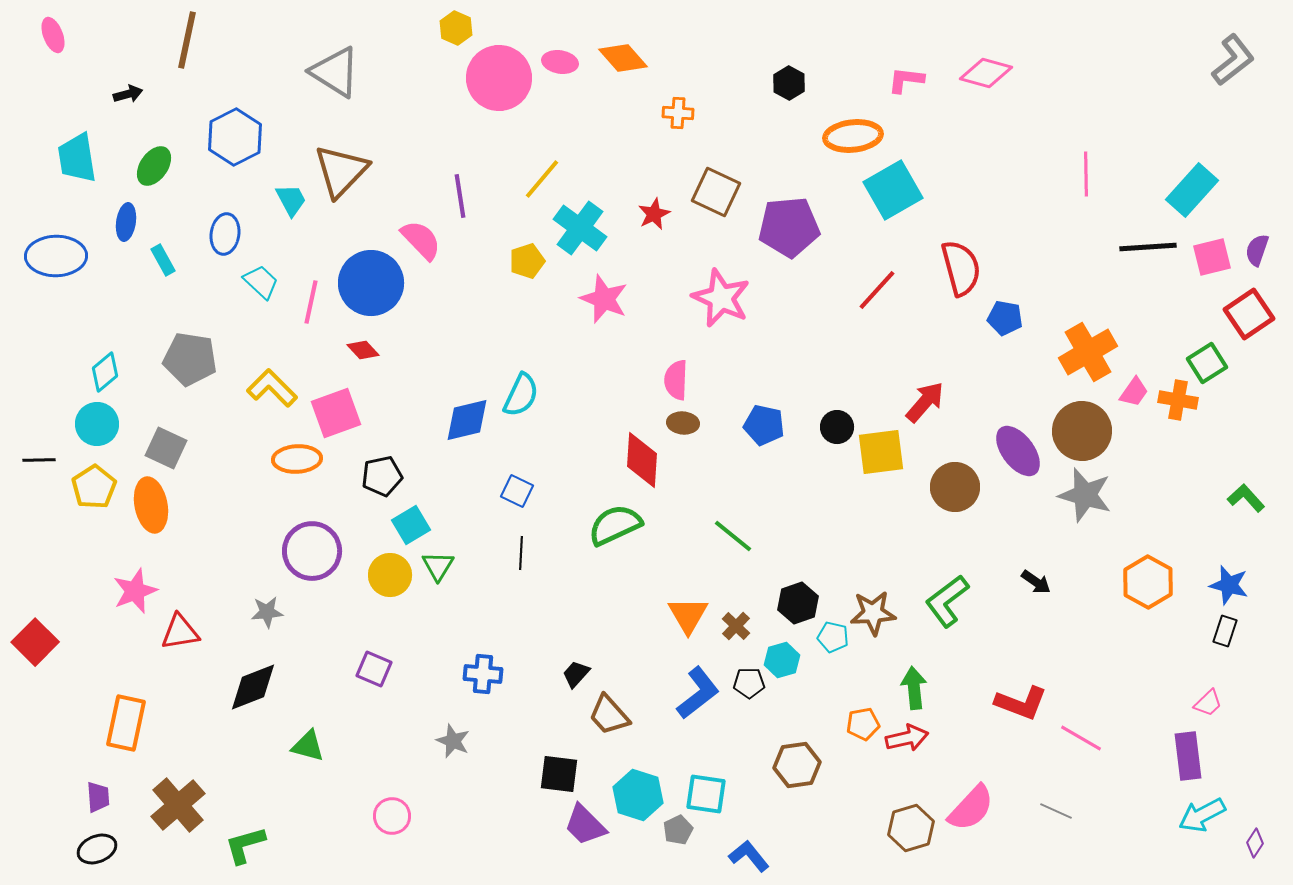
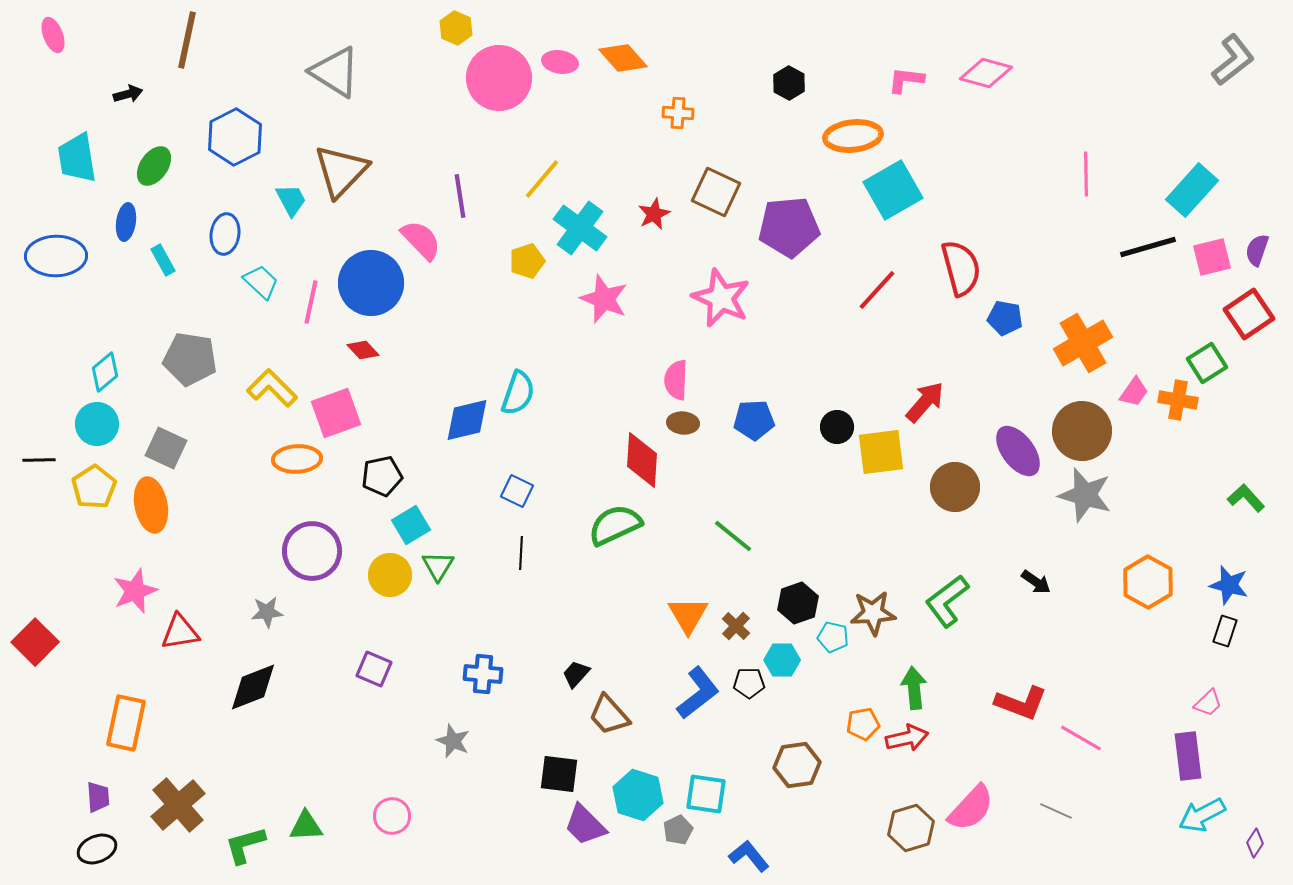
black line at (1148, 247): rotated 12 degrees counterclockwise
orange cross at (1088, 352): moved 5 px left, 9 px up
cyan semicircle at (521, 395): moved 3 px left, 2 px up; rotated 6 degrees counterclockwise
blue pentagon at (764, 425): moved 10 px left, 5 px up; rotated 15 degrees counterclockwise
cyan hexagon at (782, 660): rotated 16 degrees clockwise
green triangle at (308, 746): moved 2 px left, 80 px down; rotated 18 degrees counterclockwise
